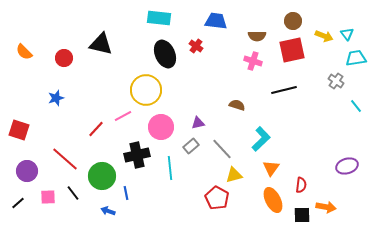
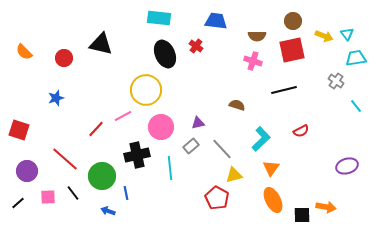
red semicircle at (301, 185): moved 54 px up; rotated 56 degrees clockwise
